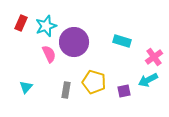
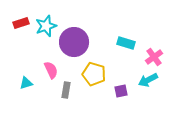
red rectangle: rotated 49 degrees clockwise
cyan rectangle: moved 4 px right, 2 px down
pink semicircle: moved 2 px right, 16 px down
yellow pentagon: moved 8 px up
cyan triangle: moved 4 px up; rotated 32 degrees clockwise
purple square: moved 3 px left
